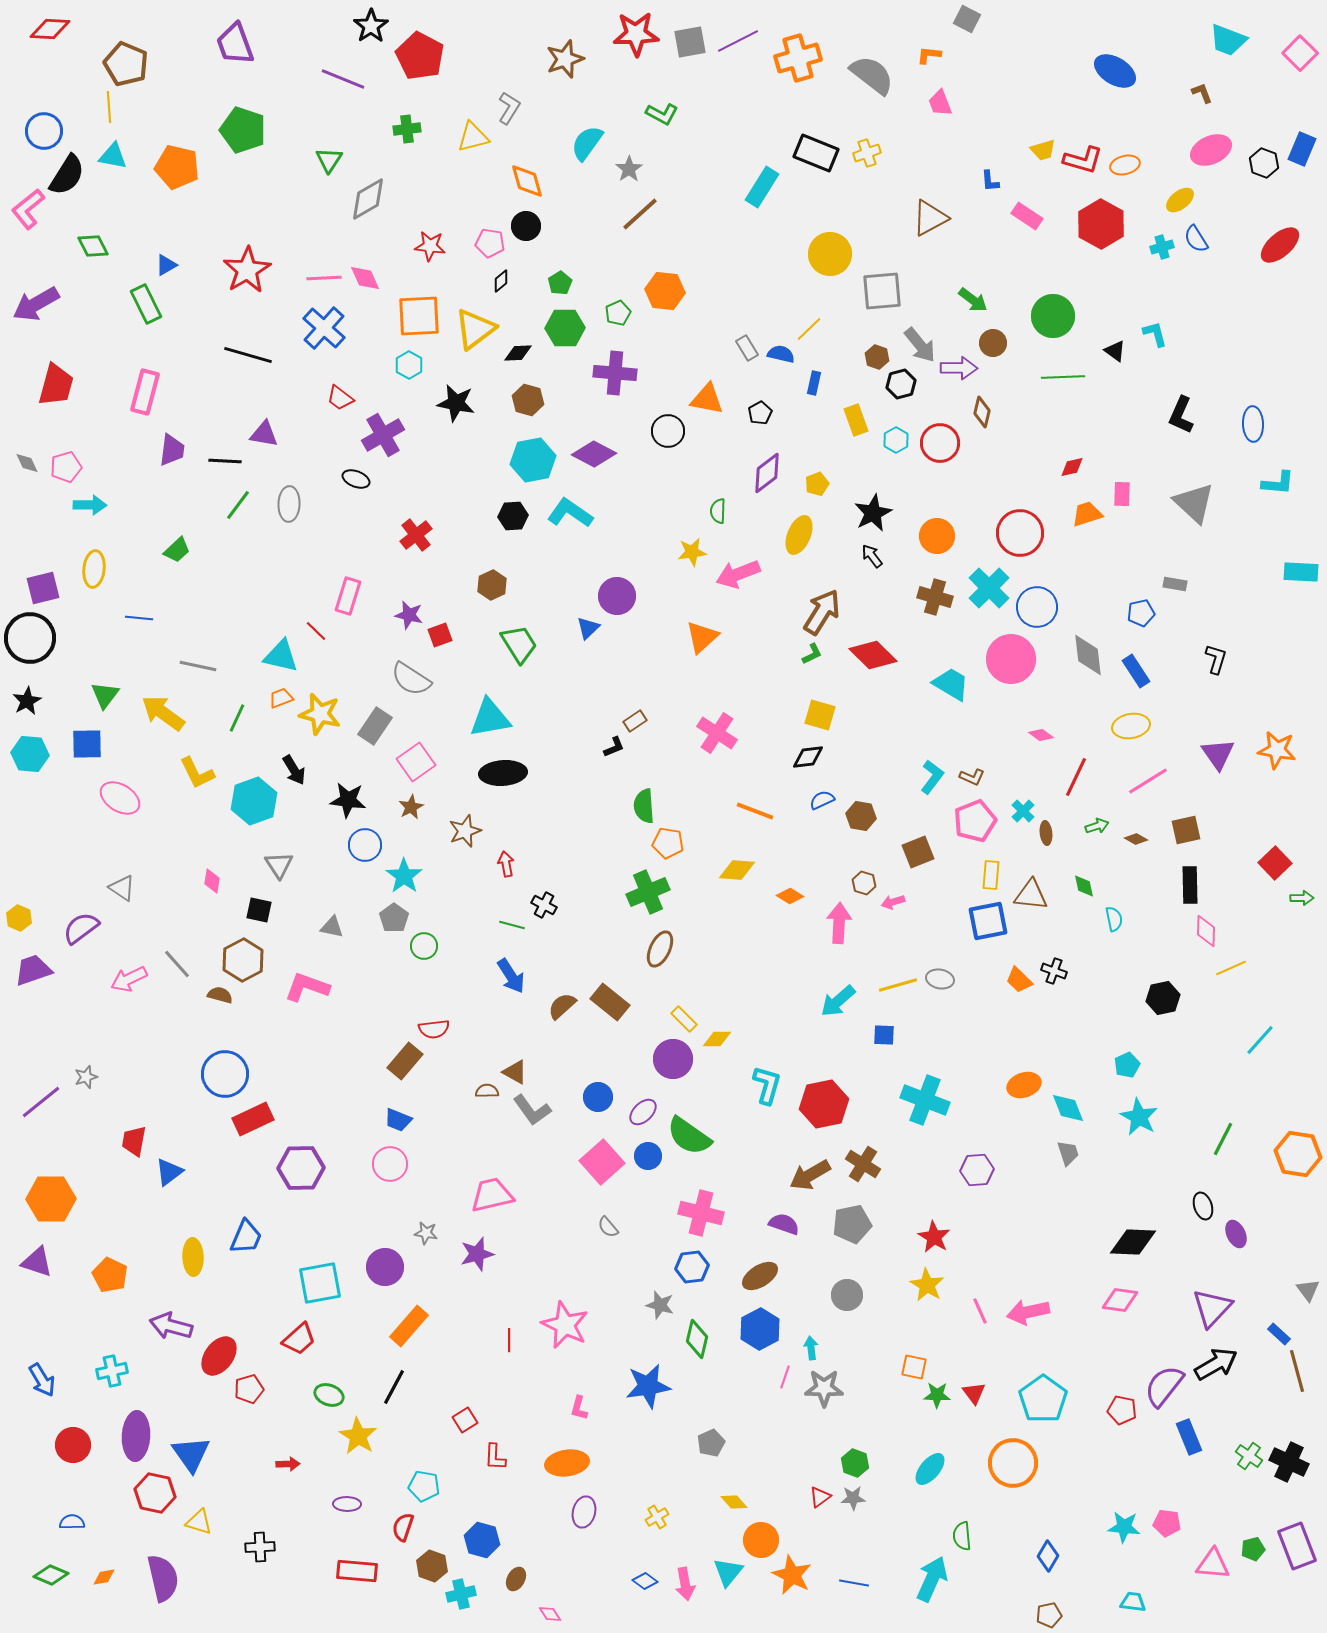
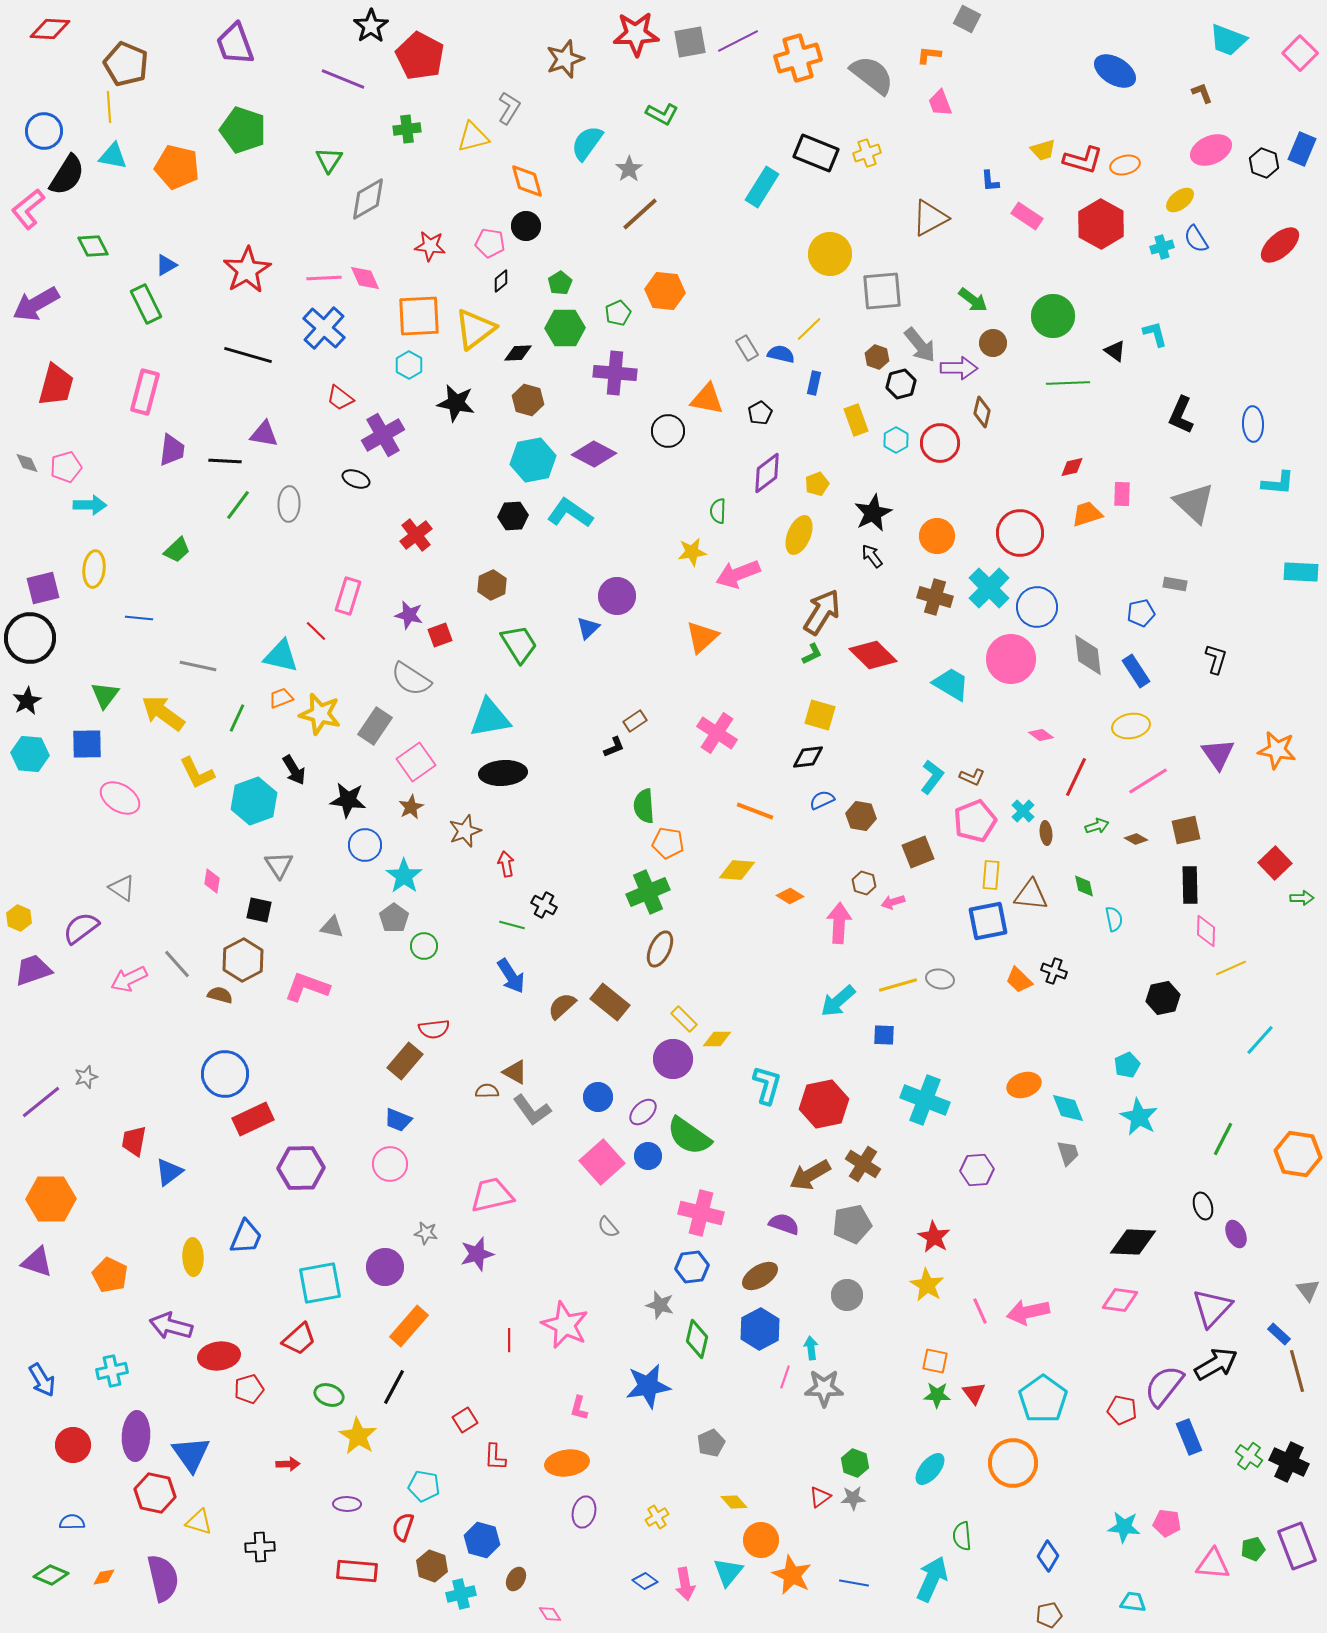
green line at (1063, 377): moved 5 px right, 6 px down
red ellipse at (219, 1356): rotated 45 degrees clockwise
orange square at (914, 1367): moved 21 px right, 6 px up
